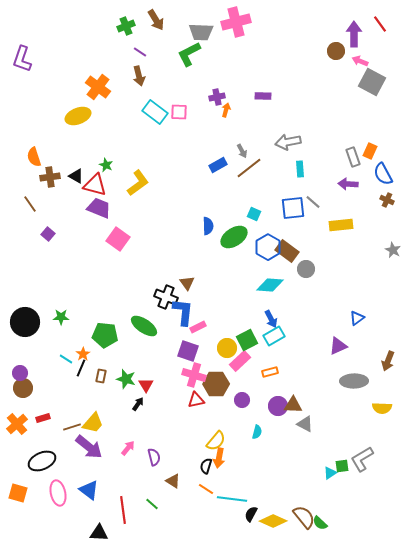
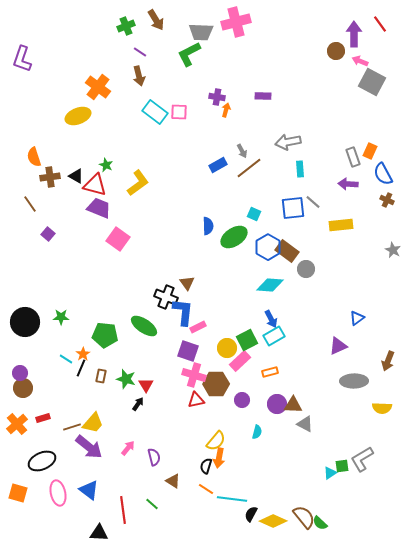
purple cross at (217, 97): rotated 21 degrees clockwise
purple circle at (278, 406): moved 1 px left, 2 px up
